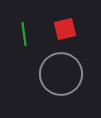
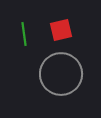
red square: moved 4 px left, 1 px down
